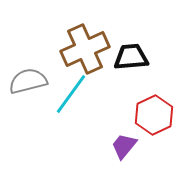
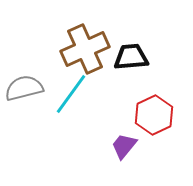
gray semicircle: moved 4 px left, 7 px down
